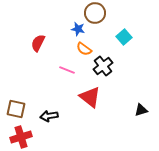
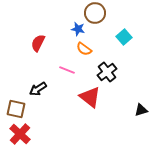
black cross: moved 4 px right, 6 px down
black arrow: moved 11 px left, 27 px up; rotated 24 degrees counterclockwise
red cross: moved 1 px left, 3 px up; rotated 30 degrees counterclockwise
